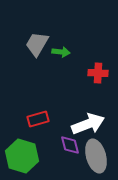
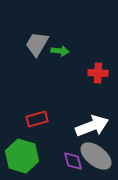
green arrow: moved 1 px left, 1 px up
red rectangle: moved 1 px left
white arrow: moved 4 px right, 2 px down
purple diamond: moved 3 px right, 16 px down
gray ellipse: rotated 36 degrees counterclockwise
